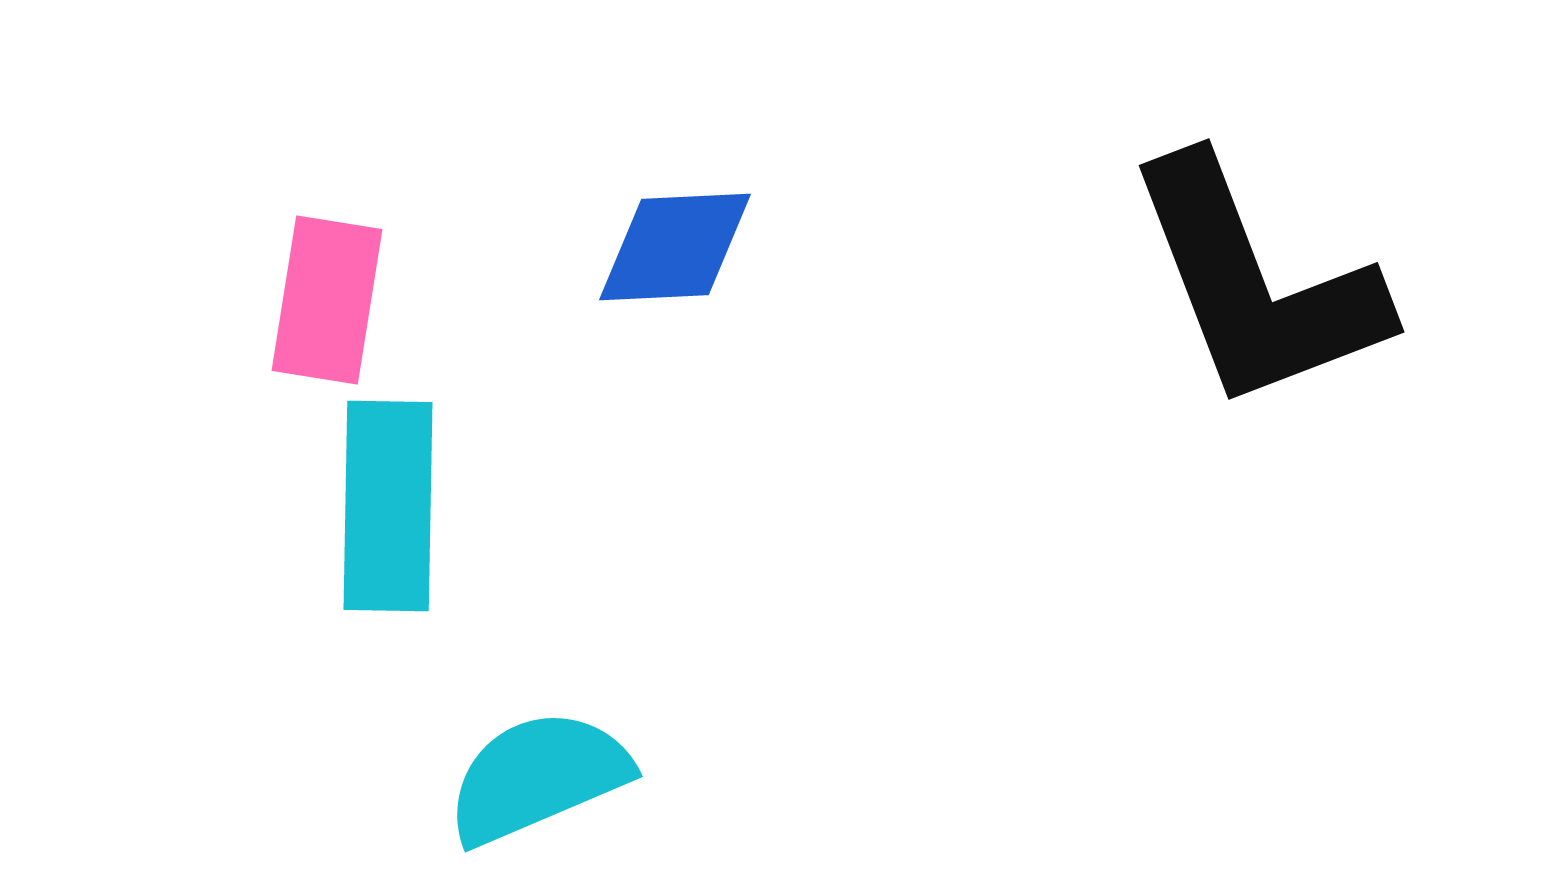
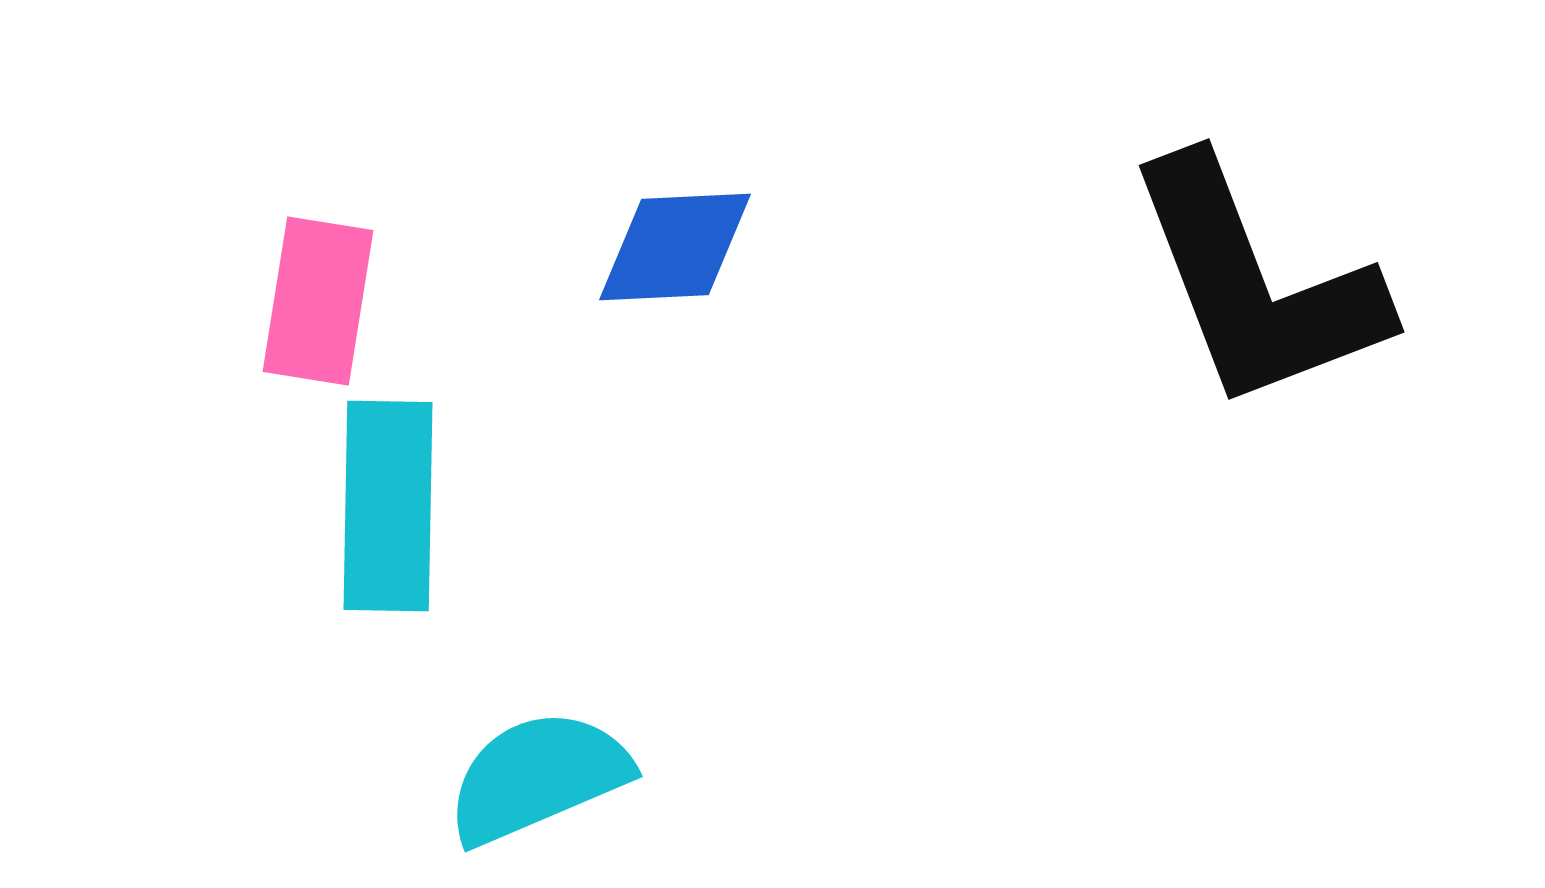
pink rectangle: moved 9 px left, 1 px down
